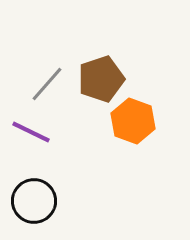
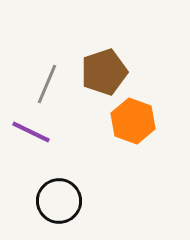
brown pentagon: moved 3 px right, 7 px up
gray line: rotated 18 degrees counterclockwise
black circle: moved 25 px right
